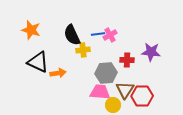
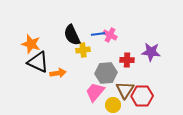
orange star: moved 14 px down
pink cross: rotated 32 degrees counterclockwise
pink trapezoid: moved 5 px left; rotated 55 degrees counterclockwise
